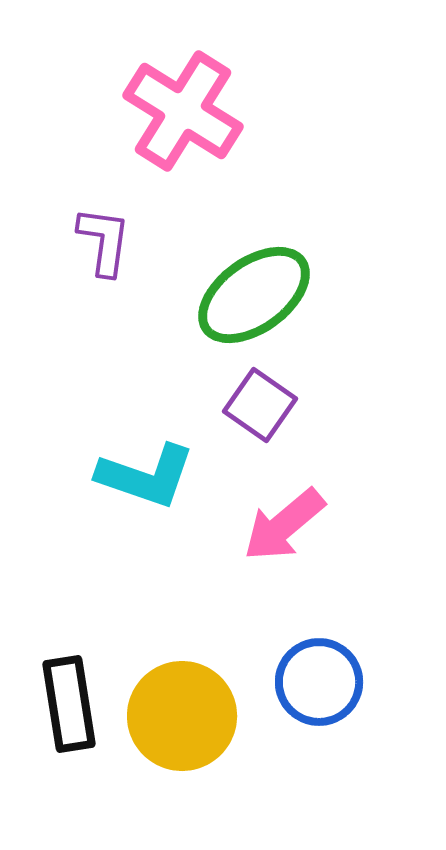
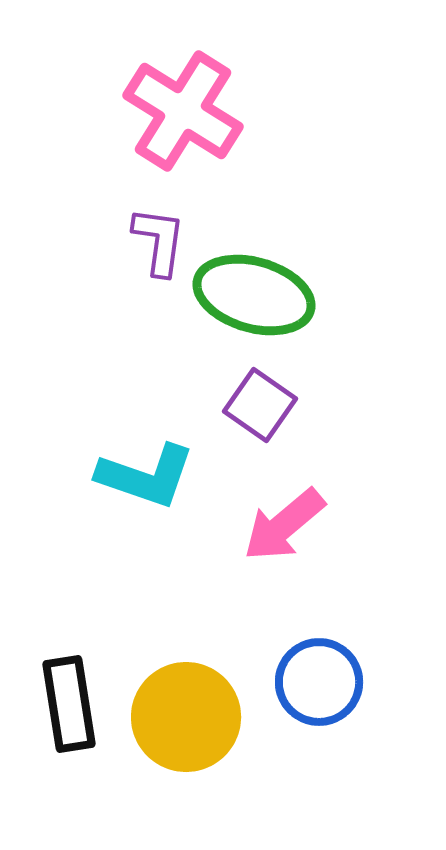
purple L-shape: moved 55 px right
green ellipse: rotated 52 degrees clockwise
yellow circle: moved 4 px right, 1 px down
